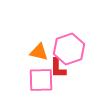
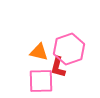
red L-shape: moved 1 px up; rotated 15 degrees clockwise
pink square: moved 1 px down
